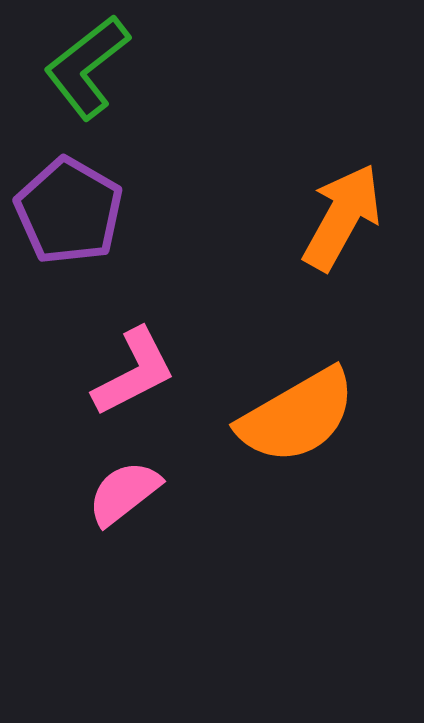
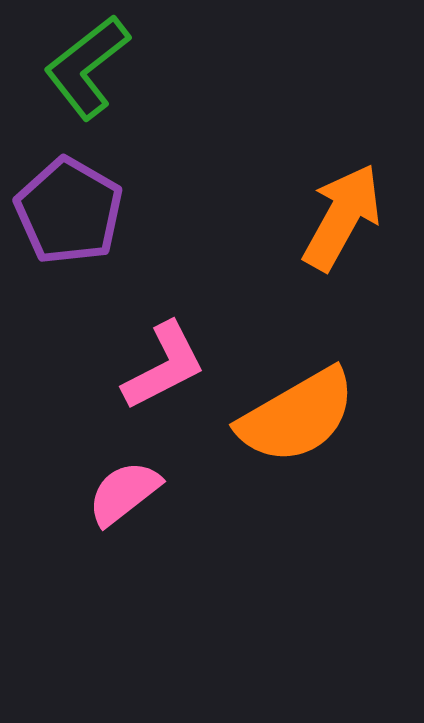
pink L-shape: moved 30 px right, 6 px up
